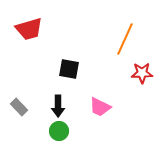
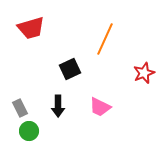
red trapezoid: moved 2 px right, 1 px up
orange line: moved 20 px left
black square: moved 1 px right; rotated 35 degrees counterclockwise
red star: moved 2 px right; rotated 20 degrees counterclockwise
gray rectangle: moved 1 px right, 1 px down; rotated 18 degrees clockwise
green circle: moved 30 px left
